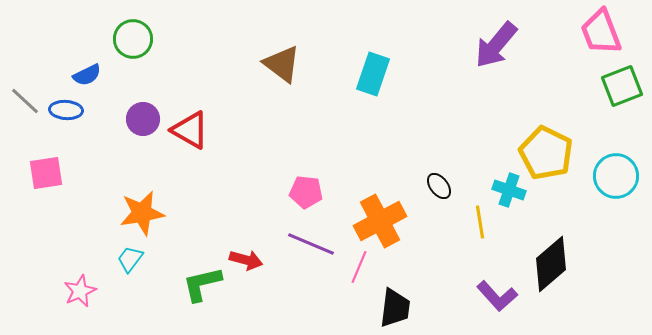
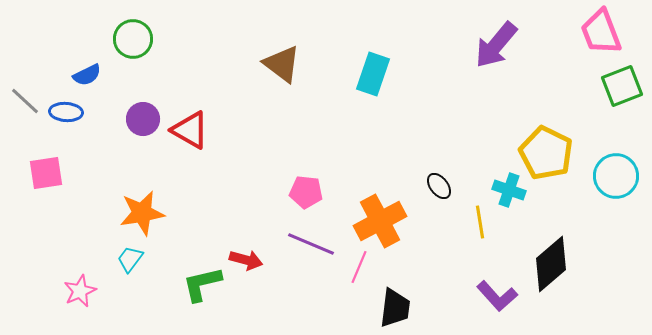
blue ellipse: moved 2 px down
